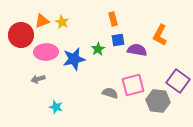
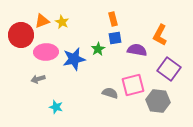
blue square: moved 3 px left, 2 px up
purple square: moved 9 px left, 12 px up
